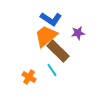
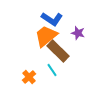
blue L-shape: moved 1 px right
purple star: rotated 24 degrees clockwise
orange cross: rotated 16 degrees clockwise
